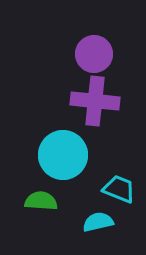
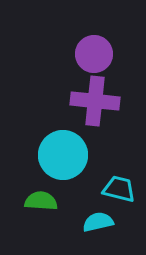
cyan trapezoid: rotated 8 degrees counterclockwise
